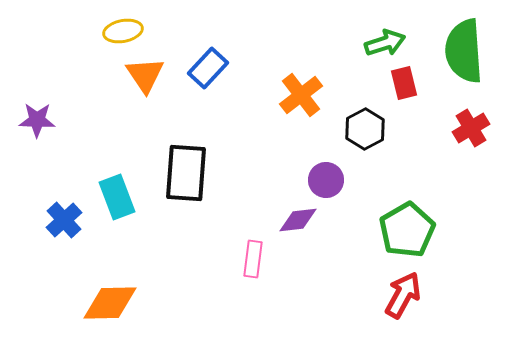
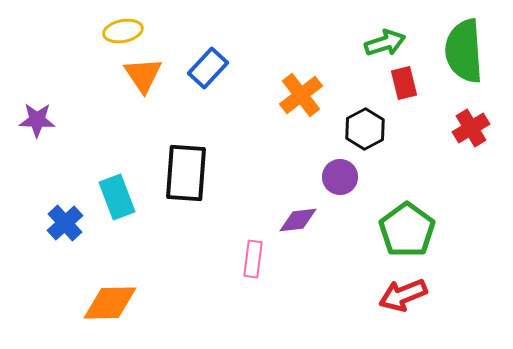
orange triangle: moved 2 px left
purple circle: moved 14 px right, 3 px up
blue cross: moved 1 px right, 3 px down
green pentagon: rotated 6 degrees counterclockwise
red arrow: rotated 141 degrees counterclockwise
